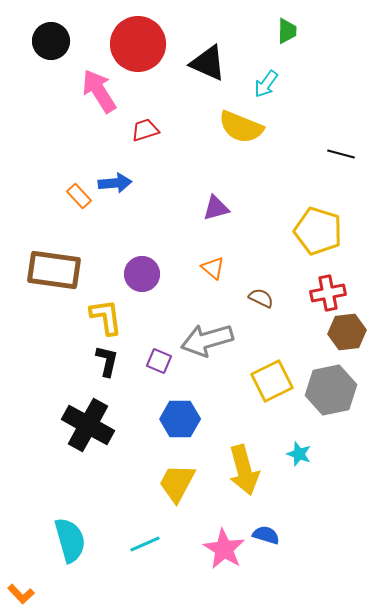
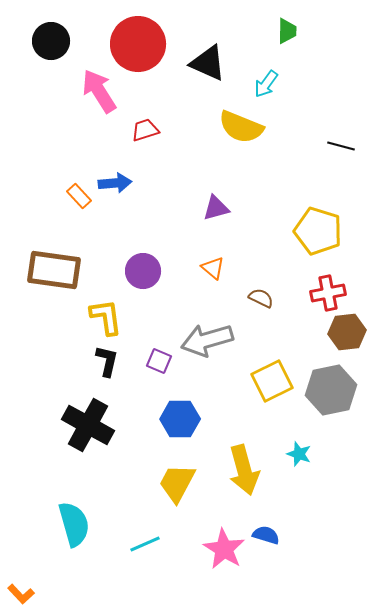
black line: moved 8 px up
purple circle: moved 1 px right, 3 px up
cyan semicircle: moved 4 px right, 16 px up
